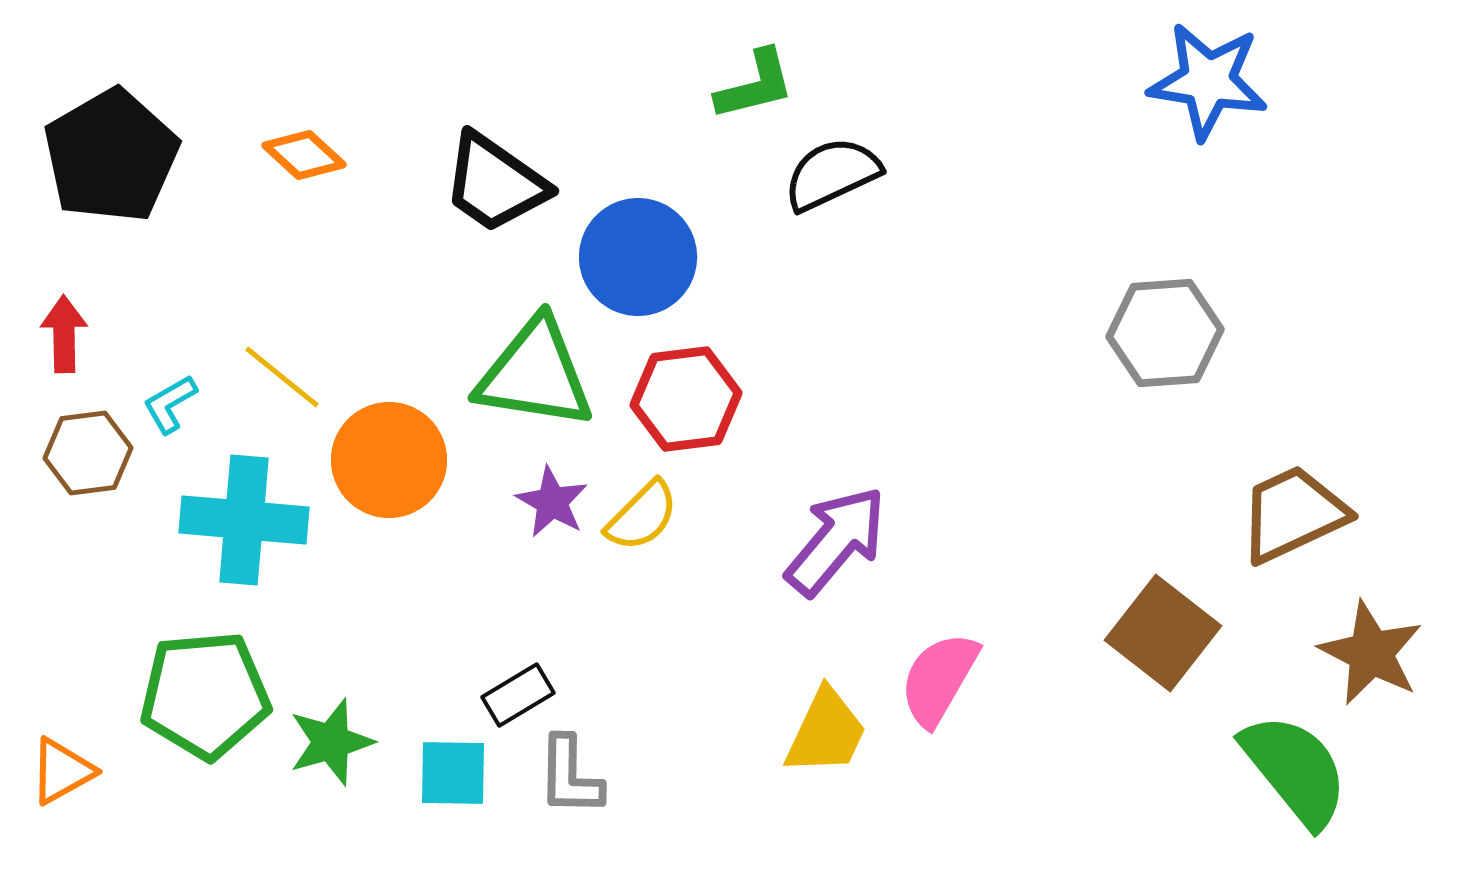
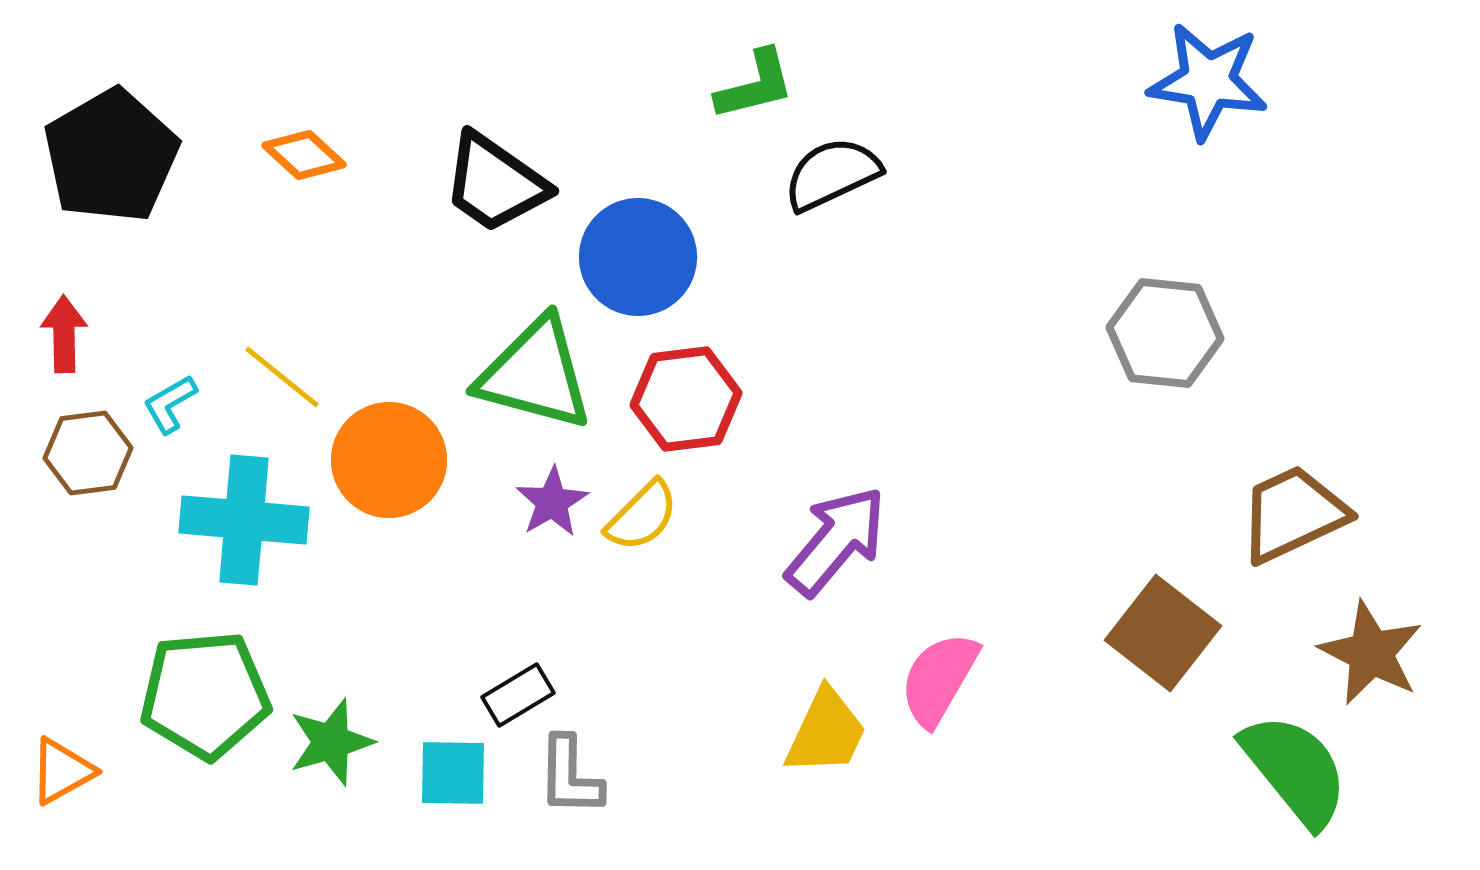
gray hexagon: rotated 10 degrees clockwise
green triangle: rotated 6 degrees clockwise
purple star: rotated 12 degrees clockwise
